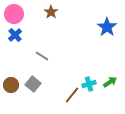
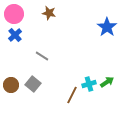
brown star: moved 2 px left, 1 px down; rotated 24 degrees counterclockwise
green arrow: moved 3 px left
brown line: rotated 12 degrees counterclockwise
